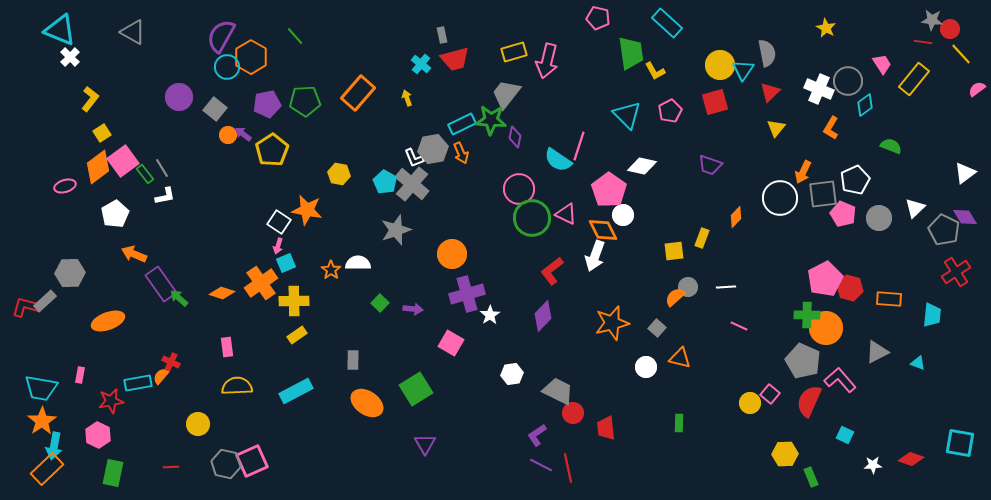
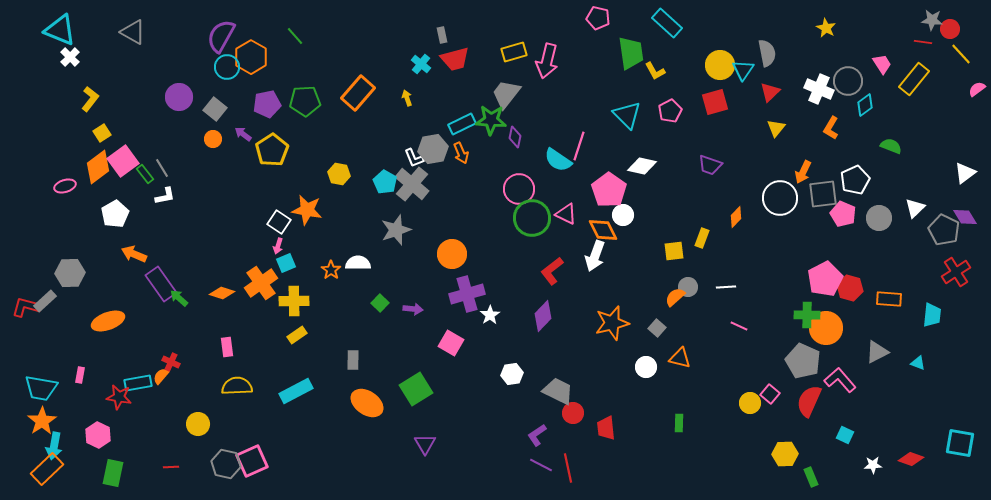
orange circle at (228, 135): moved 15 px left, 4 px down
red star at (111, 401): moved 8 px right, 4 px up; rotated 20 degrees clockwise
